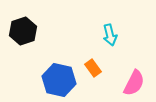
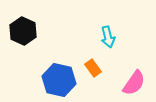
black hexagon: rotated 16 degrees counterclockwise
cyan arrow: moved 2 px left, 2 px down
pink semicircle: rotated 8 degrees clockwise
